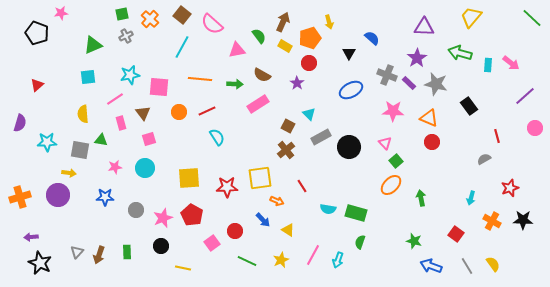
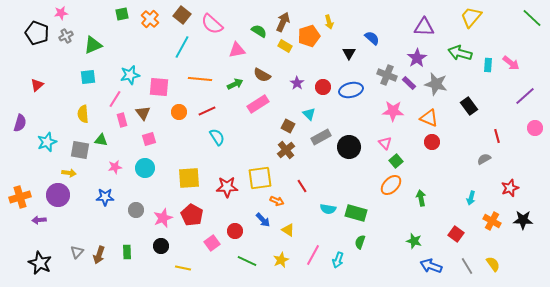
gray cross at (126, 36): moved 60 px left
green semicircle at (259, 36): moved 5 px up; rotated 21 degrees counterclockwise
orange pentagon at (310, 38): moved 1 px left, 2 px up
red circle at (309, 63): moved 14 px right, 24 px down
green arrow at (235, 84): rotated 28 degrees counterclockwise
blue ellipse at (351, 90): rotated 15 degrees clockwise
pink line at (115, 99): rotated 24 degrees counterclockwise
pink rectangle at (121, 123): moved 1 px right, 3 px up
cyan star at (47, 142): rotated 18 degrees counterclockwise
purple arrow at (31, 237): moved 8 px right, 17 px up
